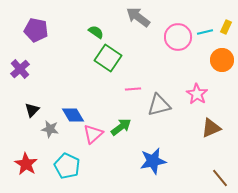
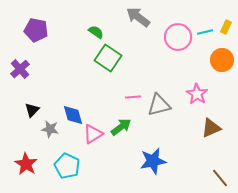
pink line: moved 8 px down
blue diamond: rotated 15 degrees clockwise
pink triangle: rotated 10 degrees clockwise
